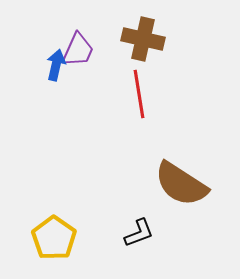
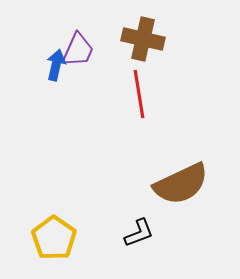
brown semicircle: rotated 58 degrees counterclockwise
